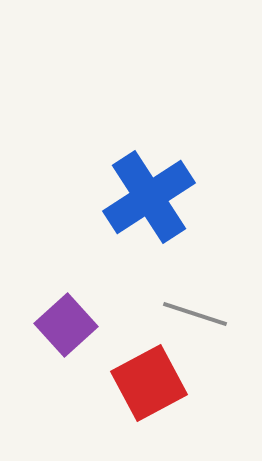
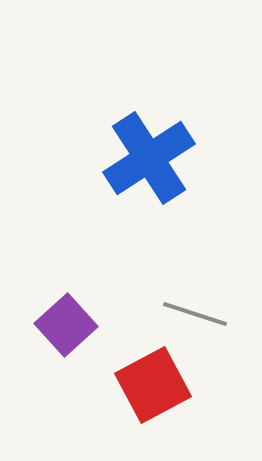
blue cross: moved 39 px up
red square: moved 4 px right, 2 px down
